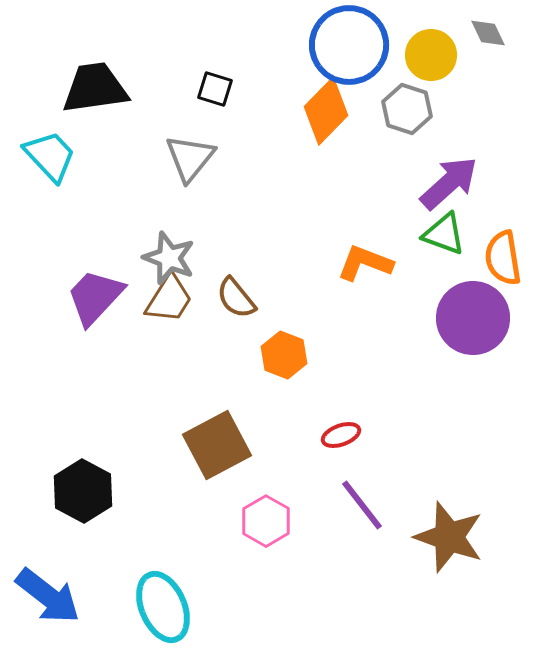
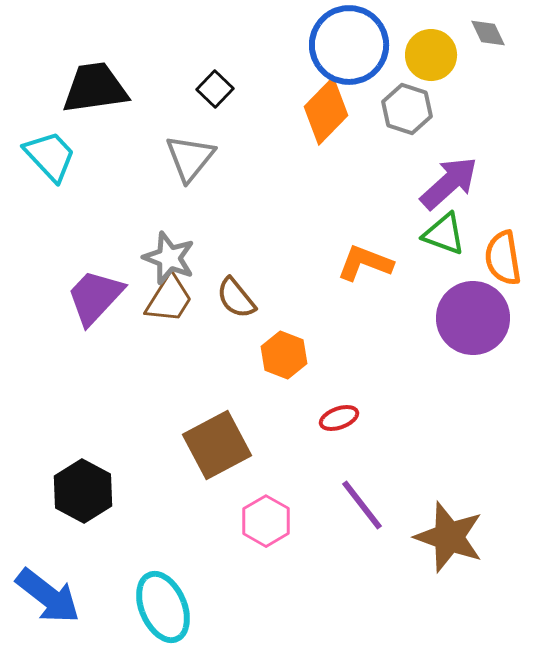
black square: rotated 27 degrees clockwise
red ellipse: moved 2 px left, 17 px up
